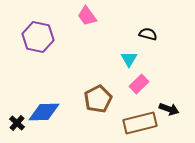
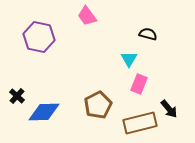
purple hexagon: moved 1 px right
pink rectangle: rotated 24 degrees counterclockwise
brown pentagon: moved 6 px down
black arrow: rotated 30 degrees clockwise
black cross: moved 27 px up
